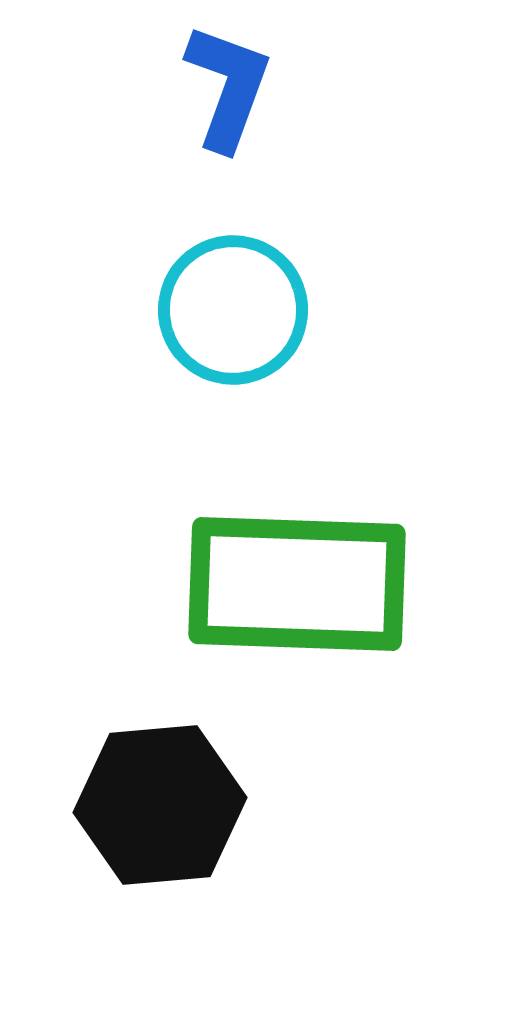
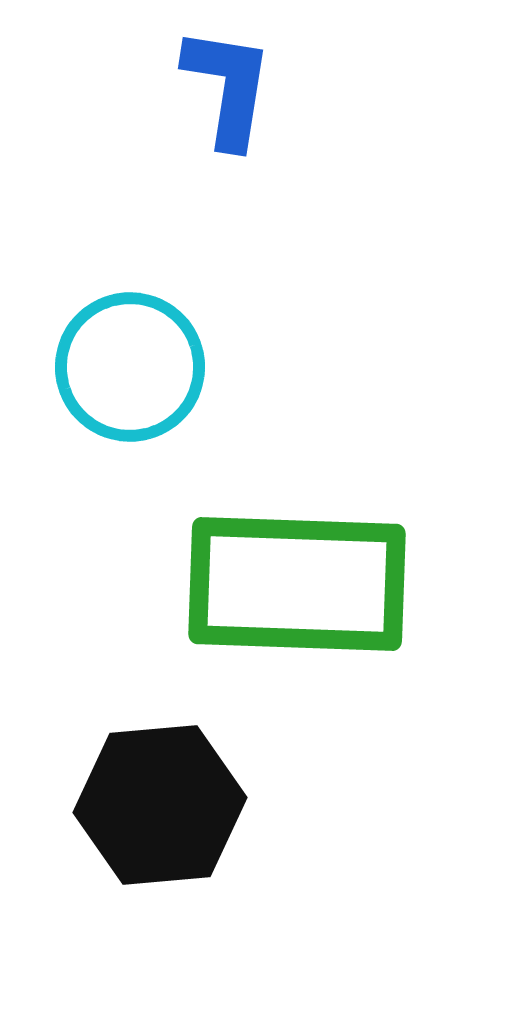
blue L-shape: rotated 11 degrees counterclockwise
cyan circle: moved 103 px left, 57 px down
